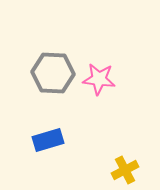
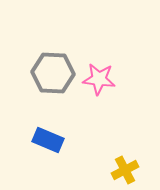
blue rectangle: rotated 40 degrees clockwise
